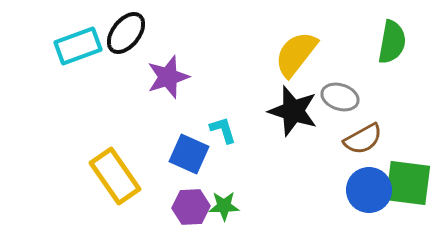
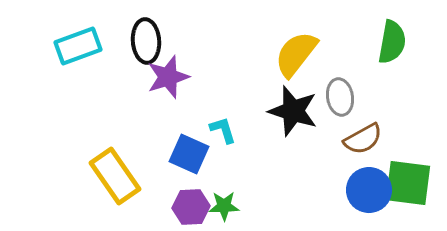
black ellipse: moved 20 px right, 8 px down; rotated 42 degrees counterclockwise
gray ellipse: rotated 63 degrees clockwise
